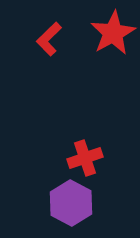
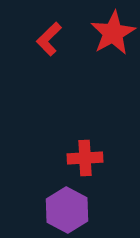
red cross: rotated 16 degrees clockwise
purple hexagon: moved 4 px left, 7 px down
